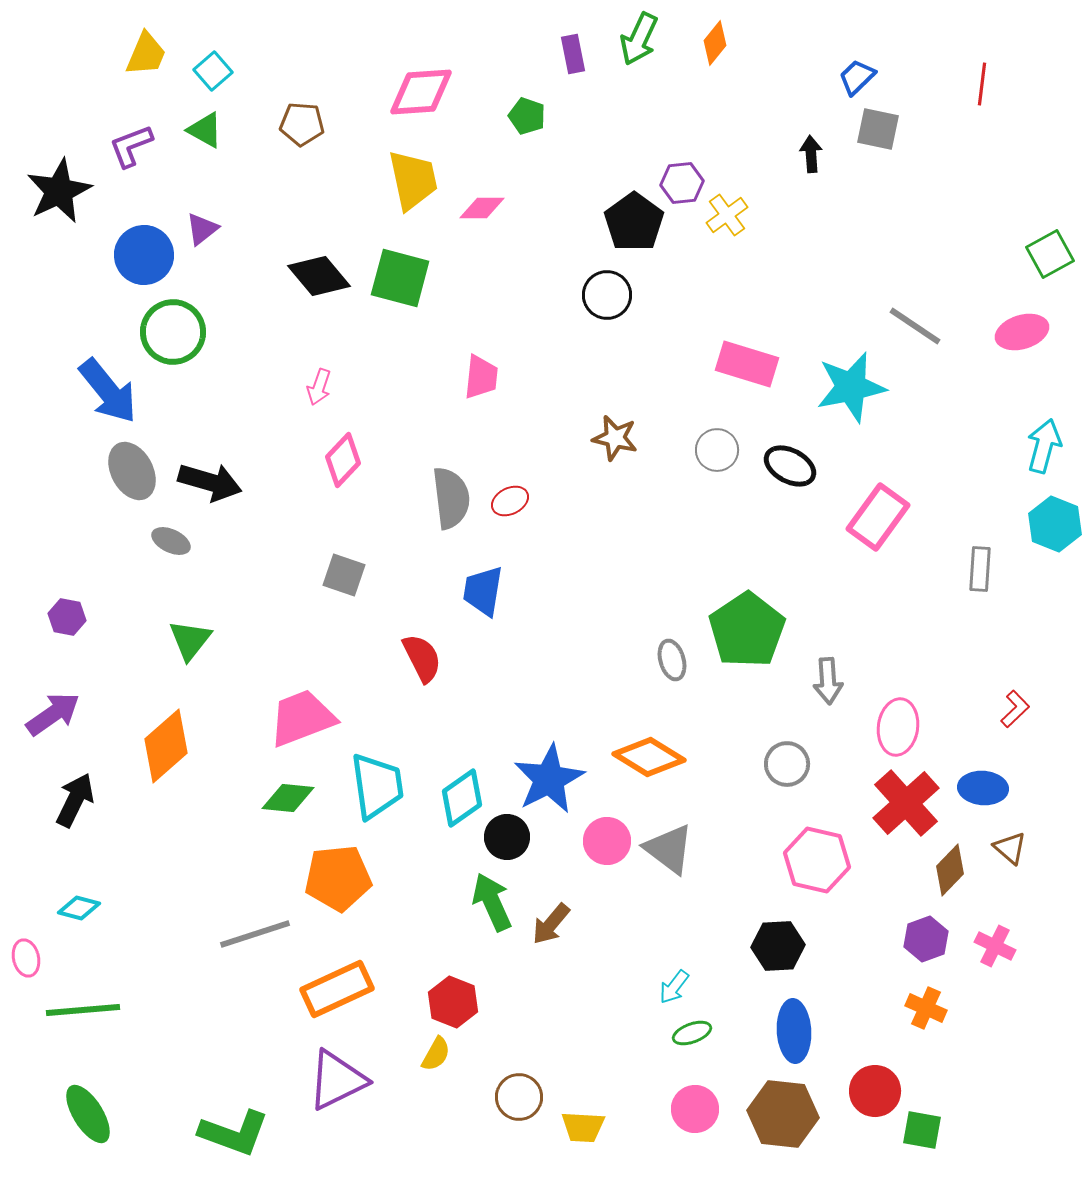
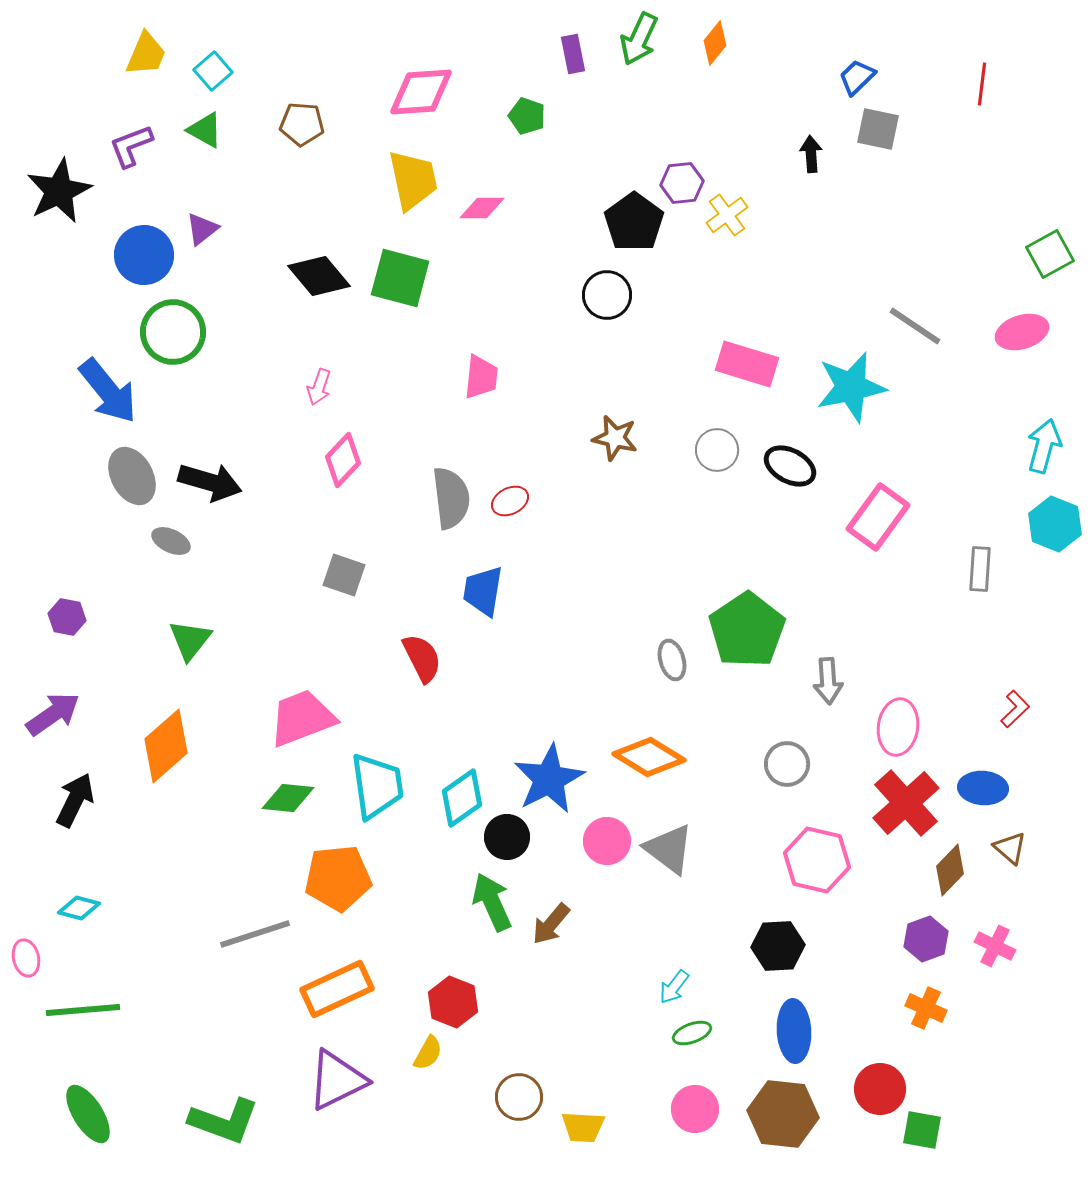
gray ellipse at (132, 471): moved 5 px down
yellow semicircle at (436, 1054): moved 8 px left, 1 px up
red circle at (875, 1091): moved 5 px right, 2 px up
green L-shape at (234, 1133): moved 10 px left, 12 px up
